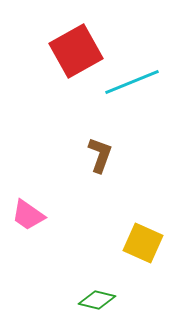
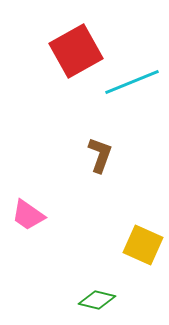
yellow square: moved 2 px down
